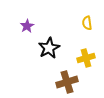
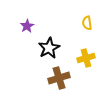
brown cross: moved 8 px left, 4 px up
